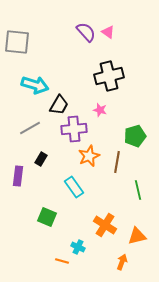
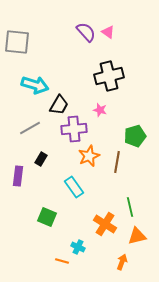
green line: moved 8 px left, 17 px down
orange cross: moved 1 px up
